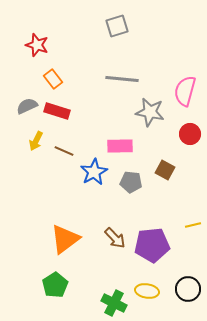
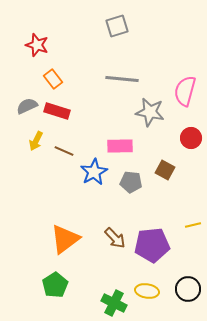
red circle: moved 1 px right, 4 px down
